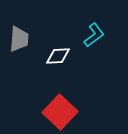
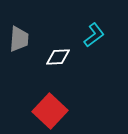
white diamond: moved 1 px down
red square: moved 10 px left, 1 px up
